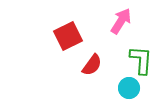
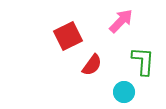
pink arrow: rotated 12 degrees clockwise
green L-shape: moved 2 px right, 1 px down
cyan circle: moved 5 px left, 4 px down
